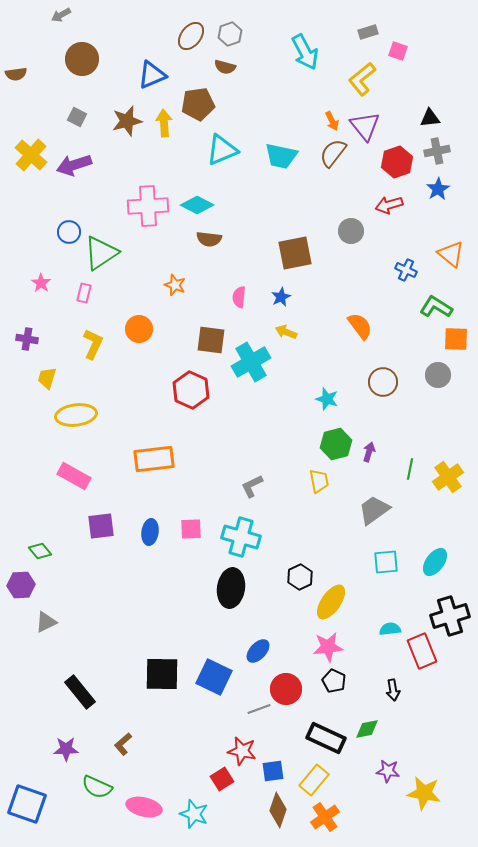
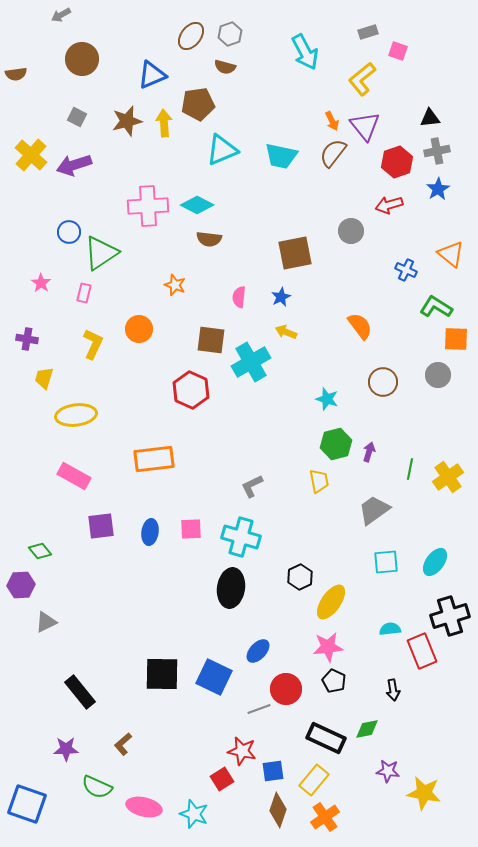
yellow trapezoid at (47, 378): moved 3 px left
